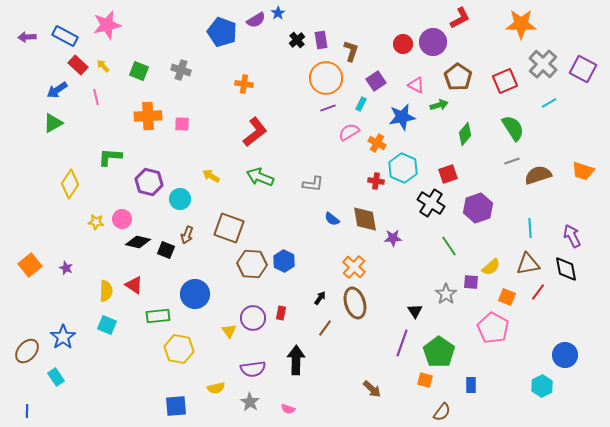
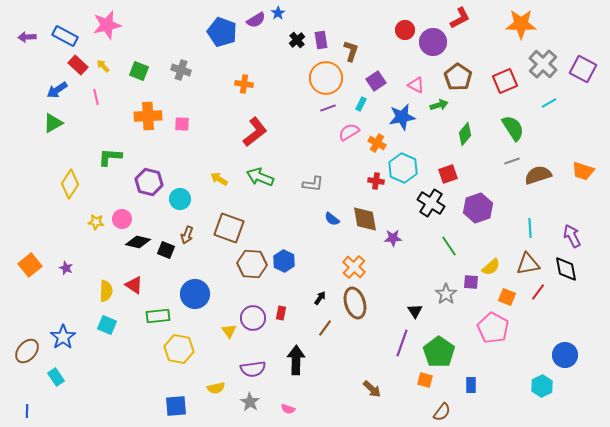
red circle at (403, 44): moved 2 px right, 14 px up
yellow arrow at (211, 176): moved 8 px right, 3 px down
